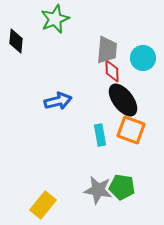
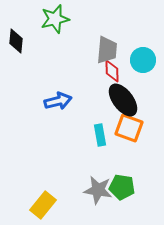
green star: rotated 8 degrees clockwise
cyan circle: moved 2 px down
orange square: moved 2 px left, 2 px up
